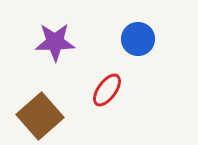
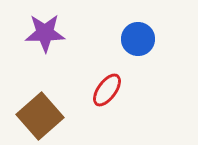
purple star: moved 10 px left, 9 px up
